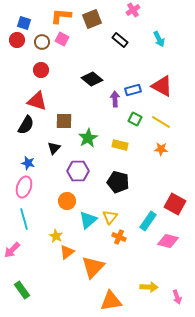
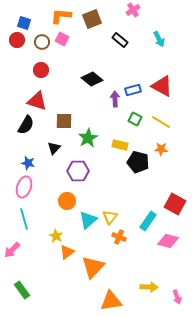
black pentagon at (118, 182): moved 20 px right, 20 px up
